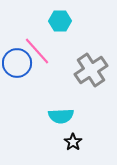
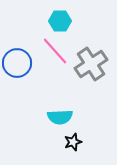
pink line: moved 18 px right
gray cross: moved 6 px up
cyan semicircle: moved 1 px left, 1 px down
black star: rotated 18 degrees clockwise
